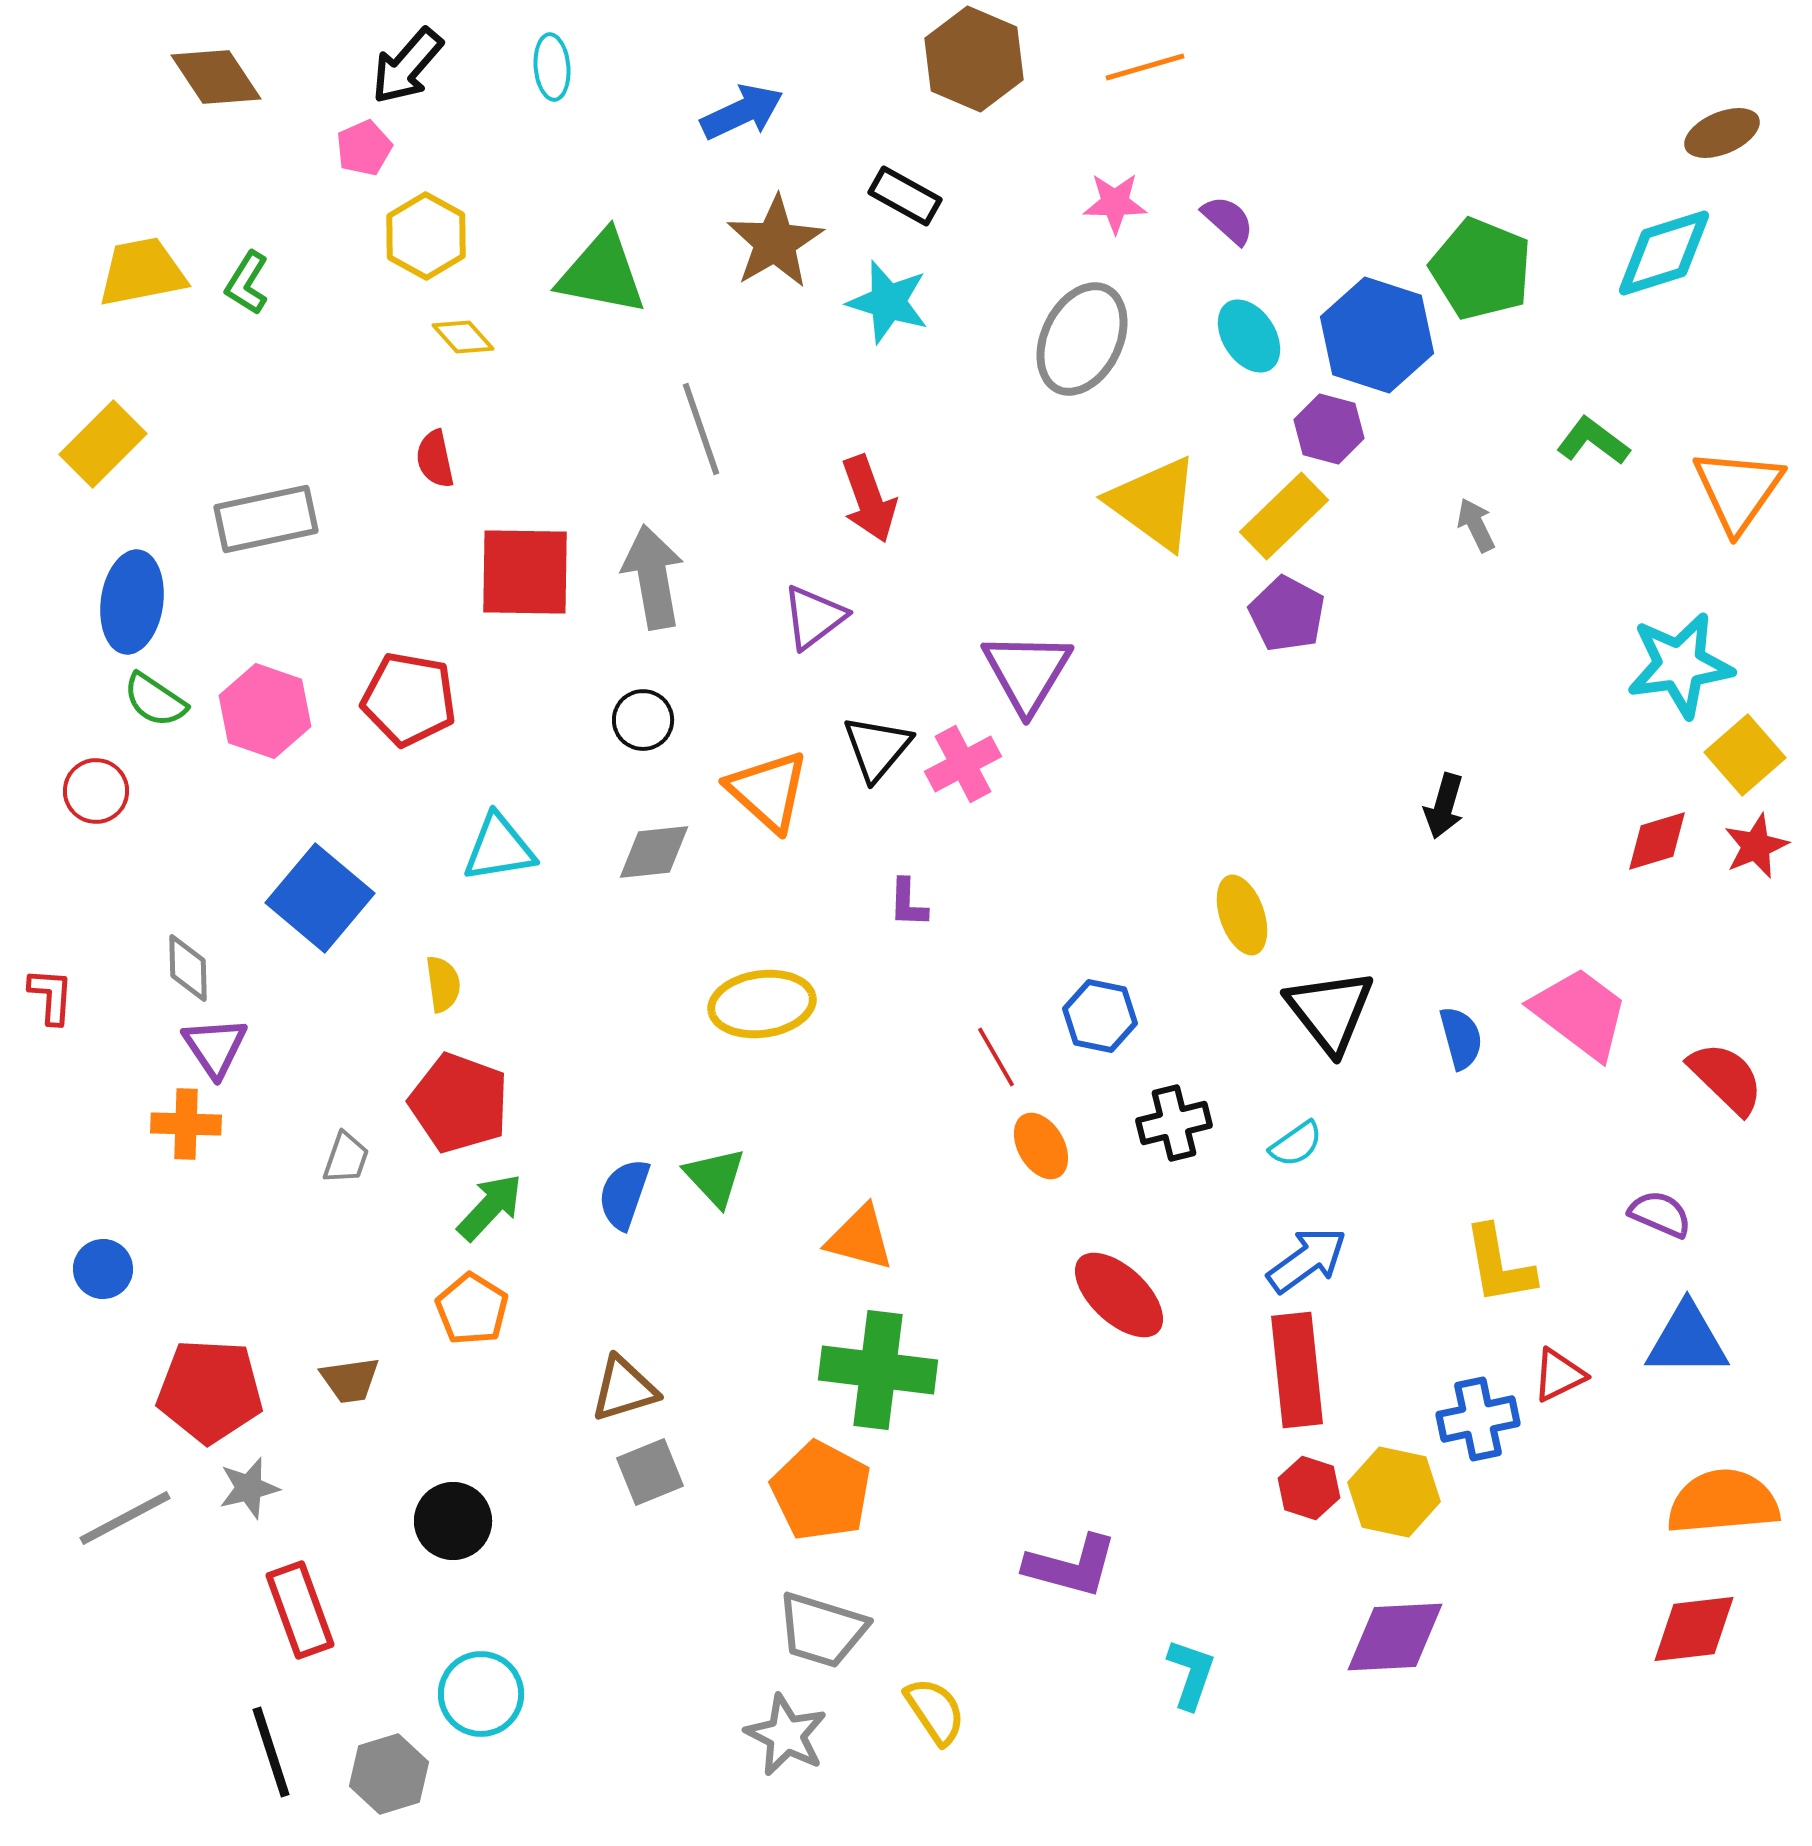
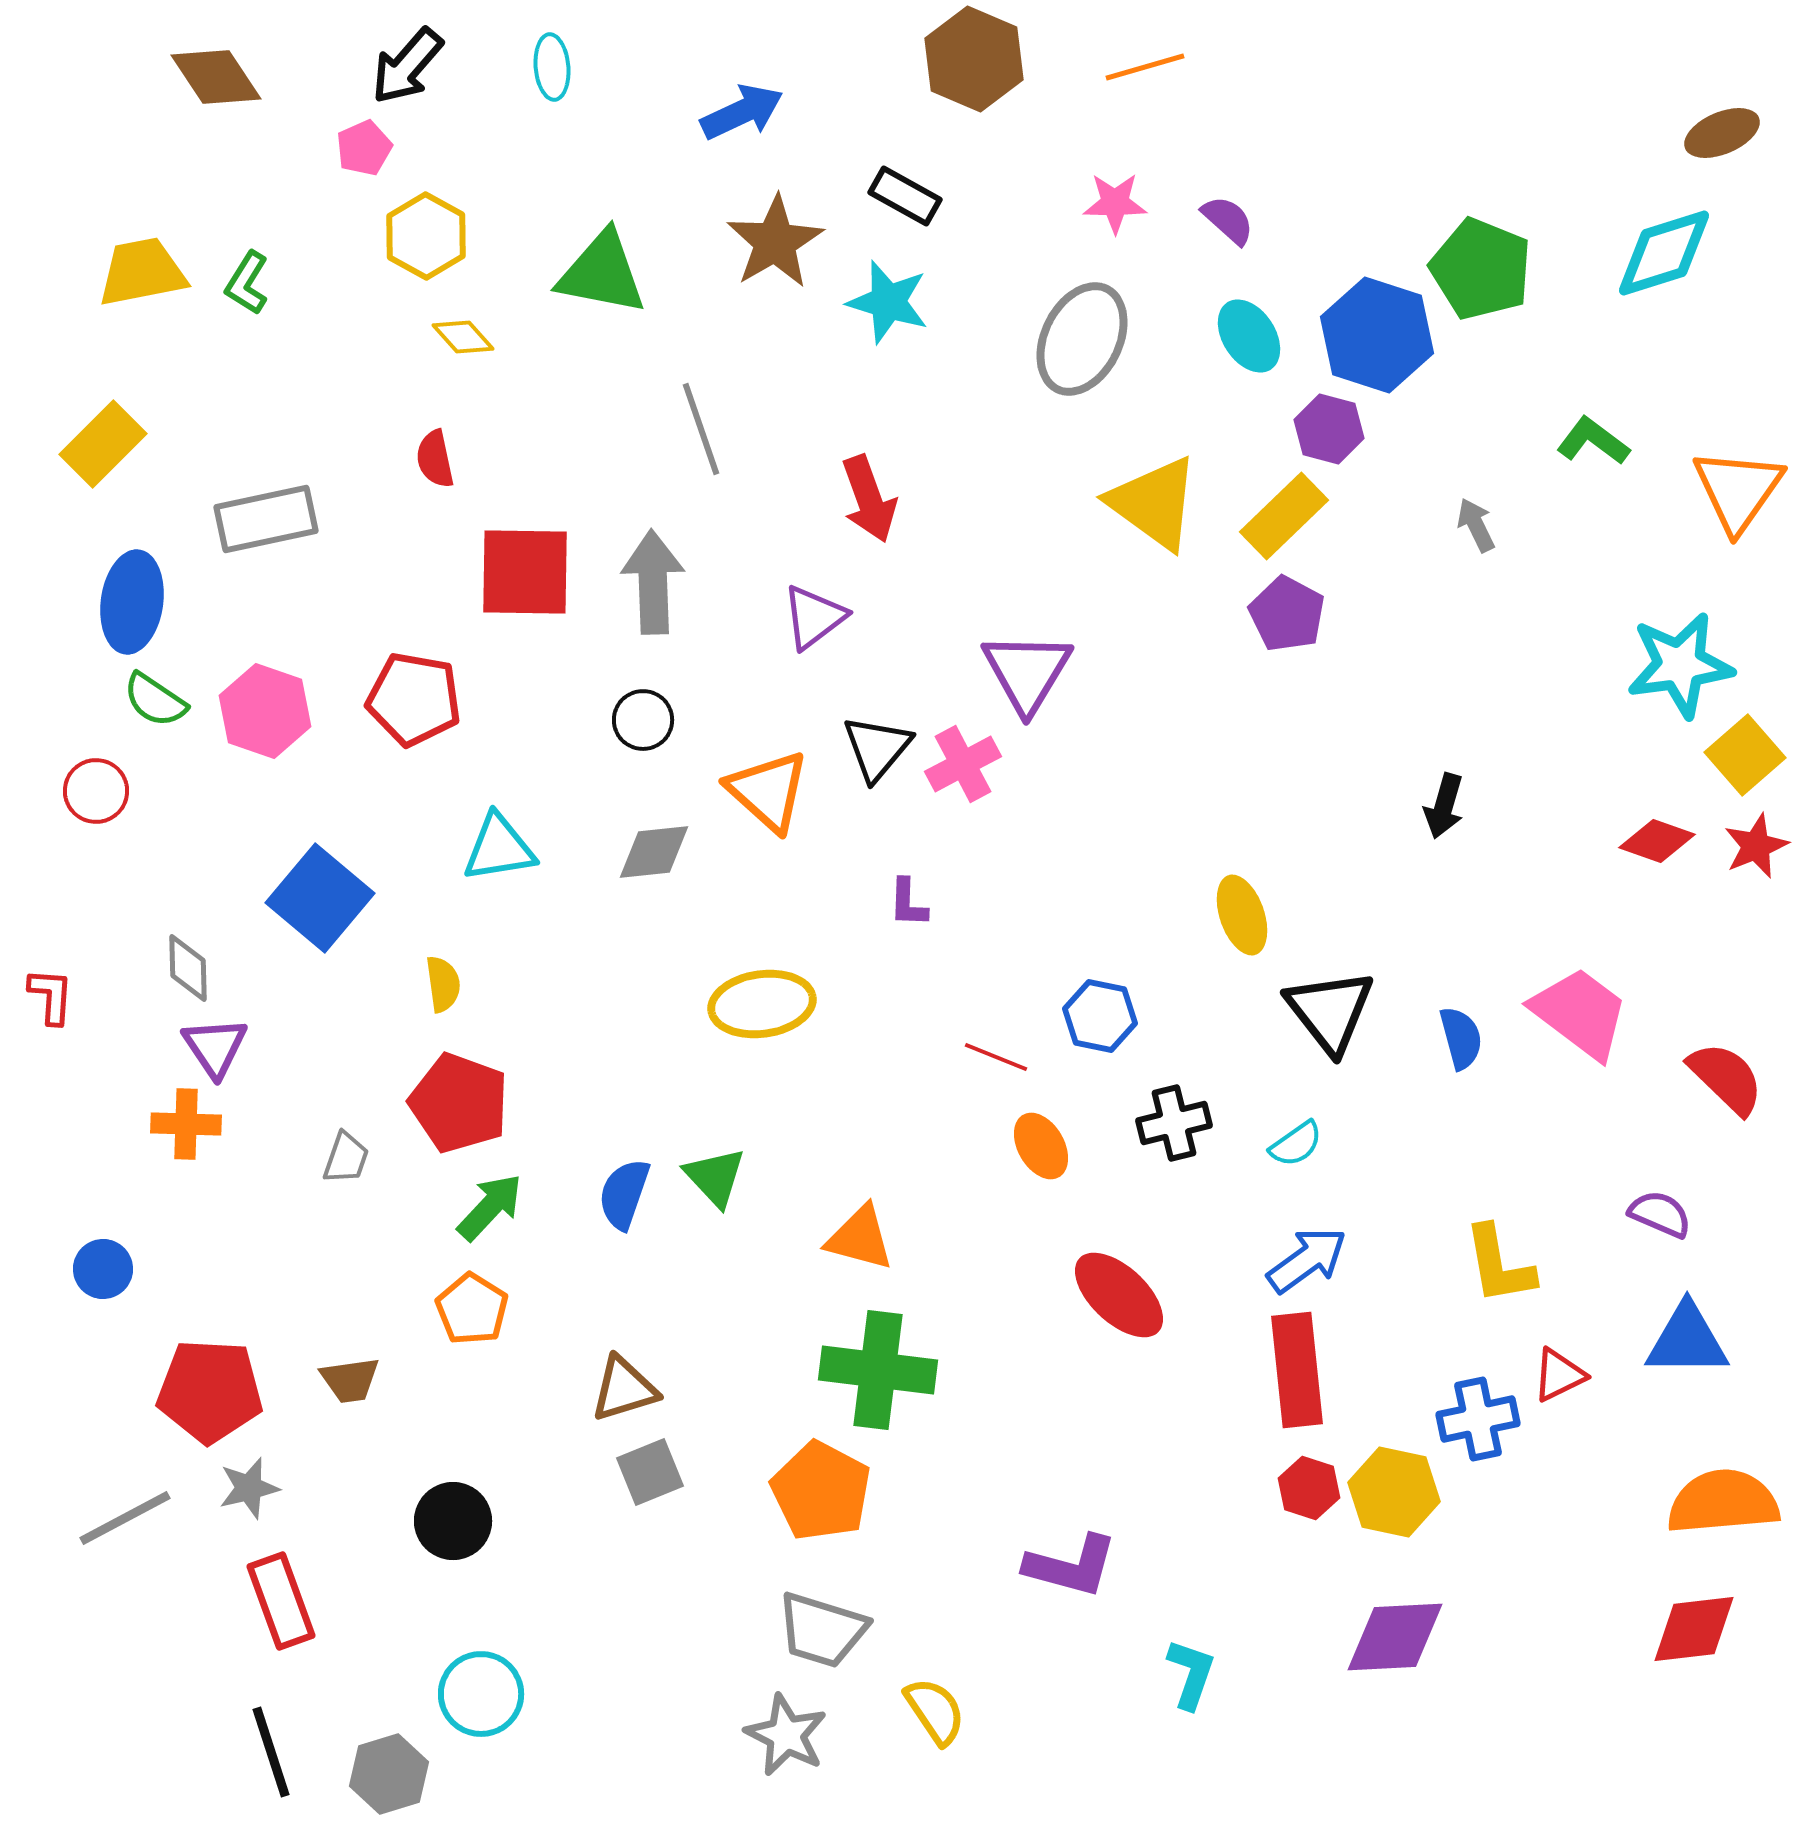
gray arrow at (653, 577): moved 5 px down; rotated 8 degrees clockwise
red pentagon at (409, 699): moved 5 px right
red diamond at (1657, 841): rotated 36 degrees clockwise
red line at (996, 1057): rotated 38 degrees counterclockwise
red rectangle at (300, 1610): moved 19 px left, 9 px up
